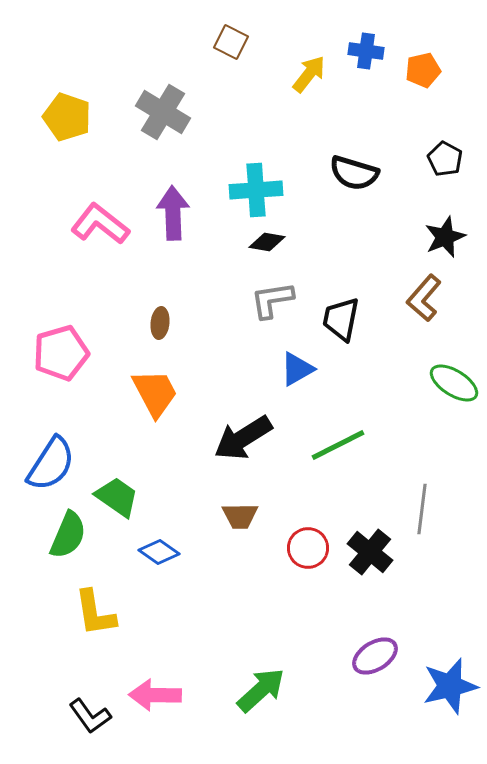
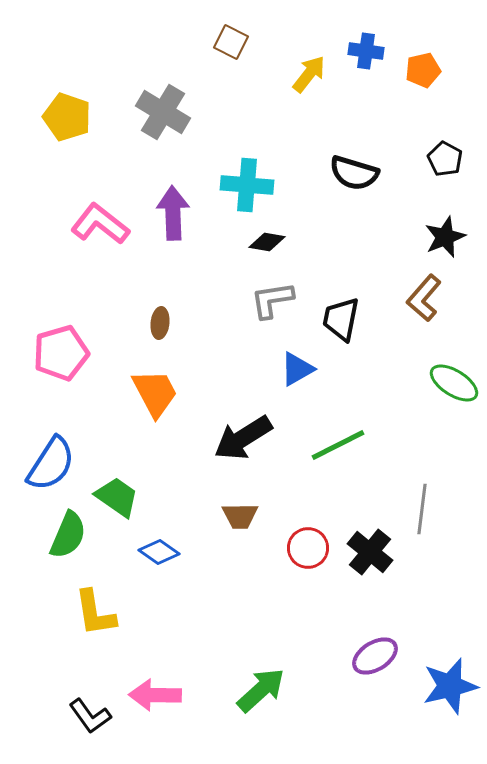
cyan cross: moved 9 px left, 5 px up; rotated 9 degrees clockwise
